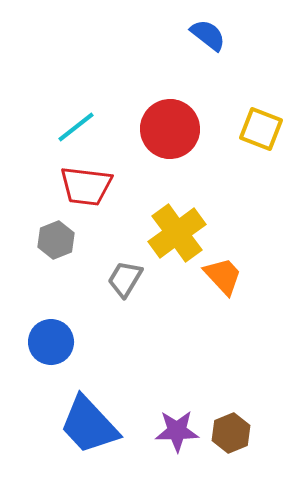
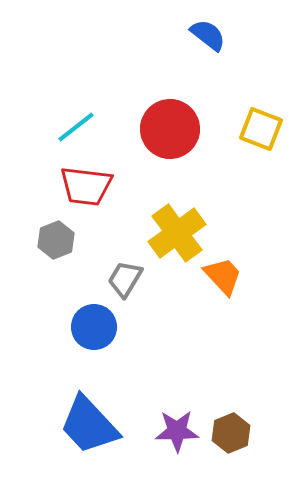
blue circle: moved 43 px right, 15 px up
